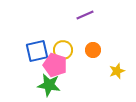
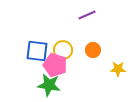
purple line: moved 2 px right
blue square: rotated 20 degrees clockwise
yellow star: moved 1 px right, 2 px up; rotated 21 degrees clockwise
